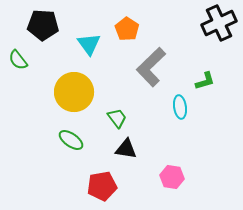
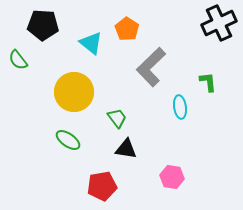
cyan triangle: moved 2 px right, 1 px up; rotated 15 degrees counterclockwise
green L-shape: moved 3 px right, 1 px down; rotated 80 degrees counterclockwise
green ellipse: moved 3 px left
